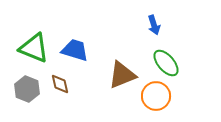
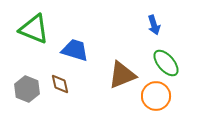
green triangle: moved 19 px up
